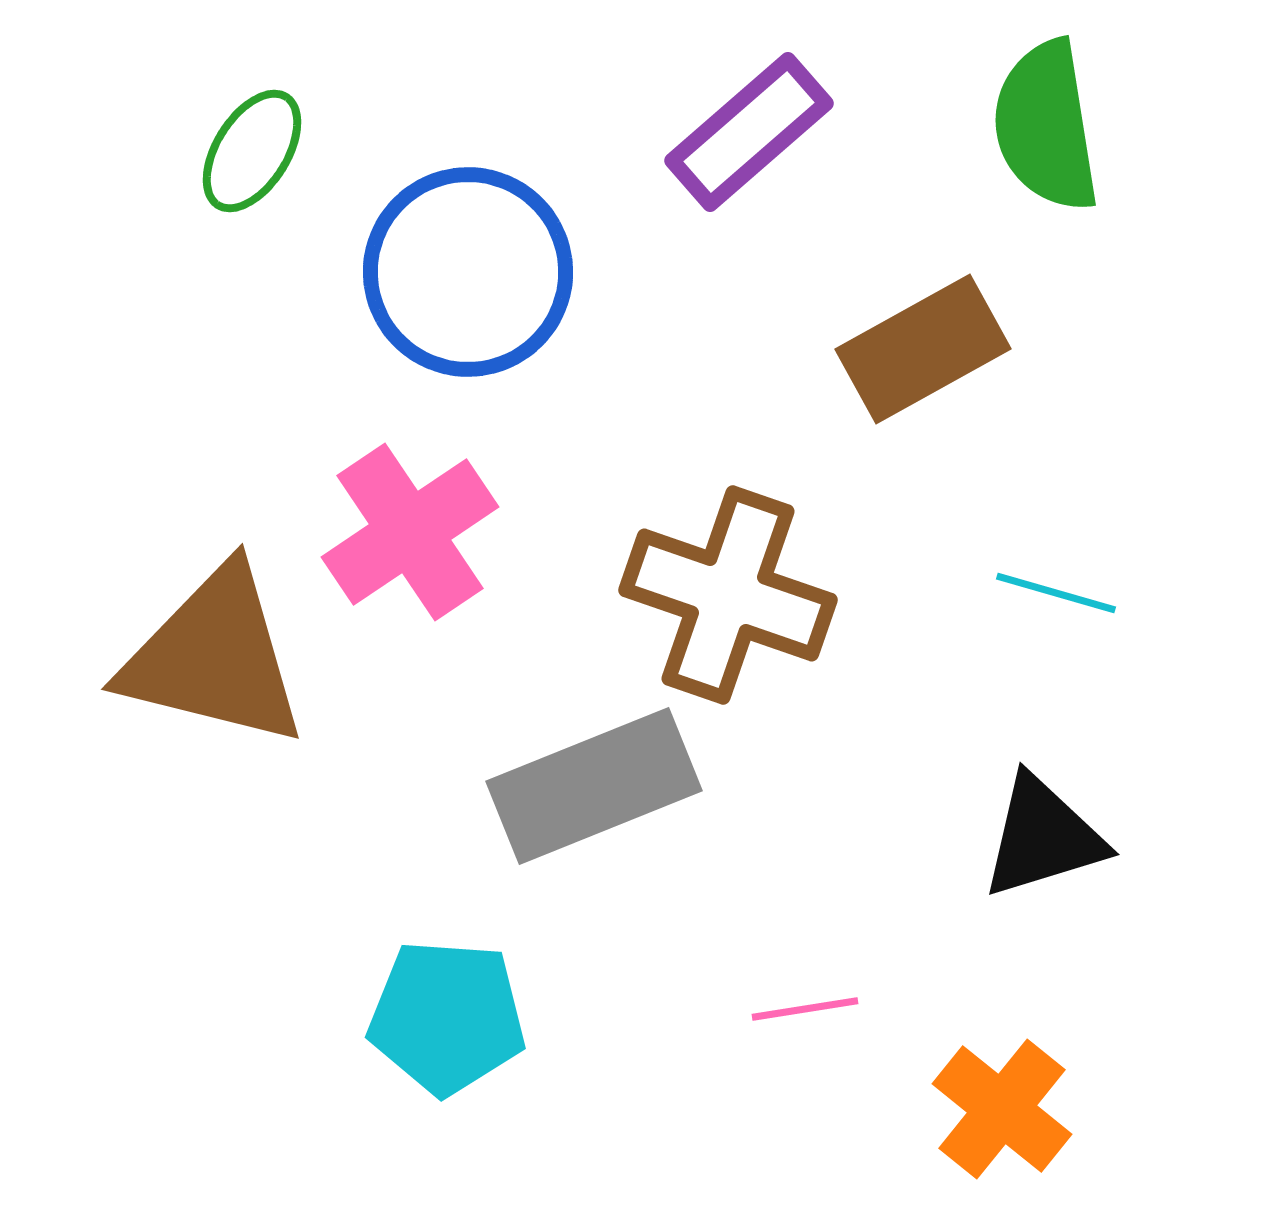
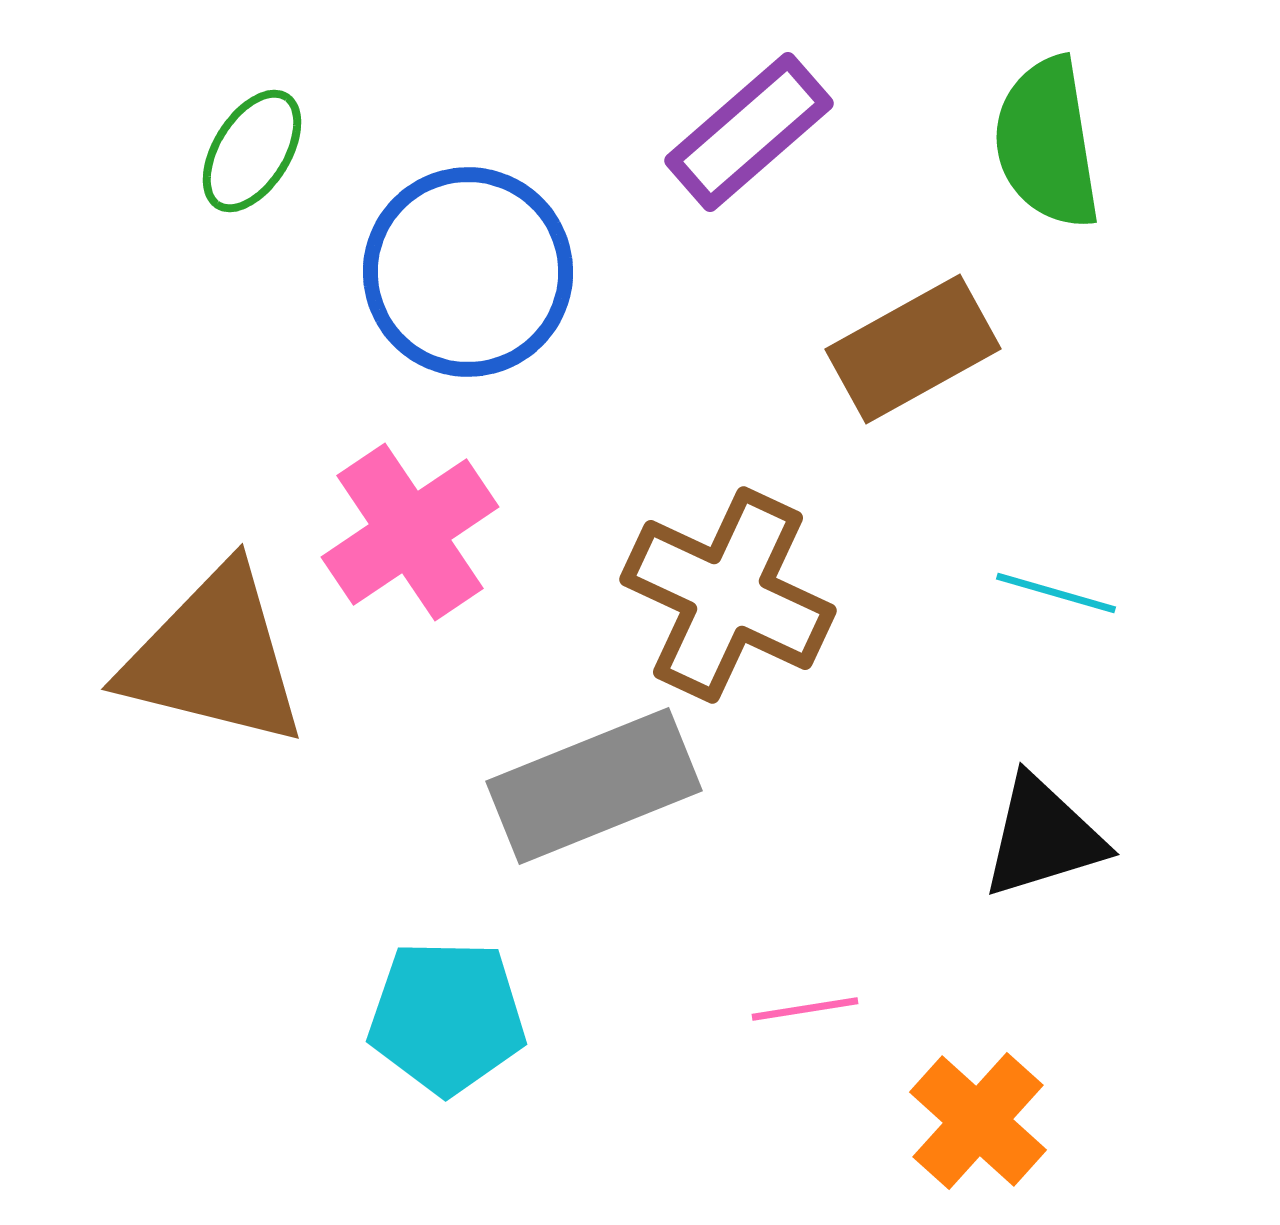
green semicircle: moved 1 px right, 17 px down
brown rectangle: moved 10 px left
brown cross: rotated 6 degrees clockwise
cyan pentagon: rotated 3 degrees counterclockwise
orange cross: moved 24 px left, 12 px down; rotated 3 degrees clockwise
